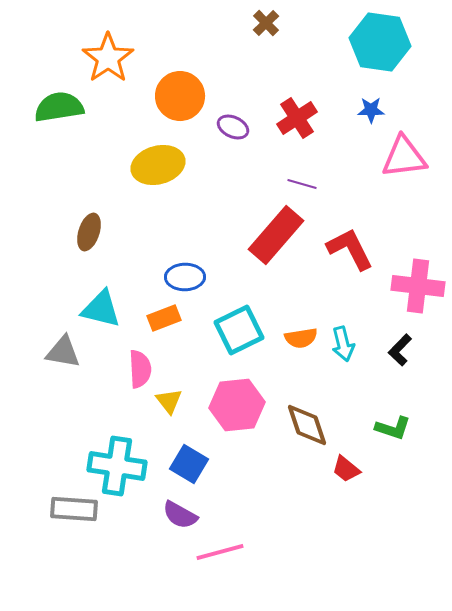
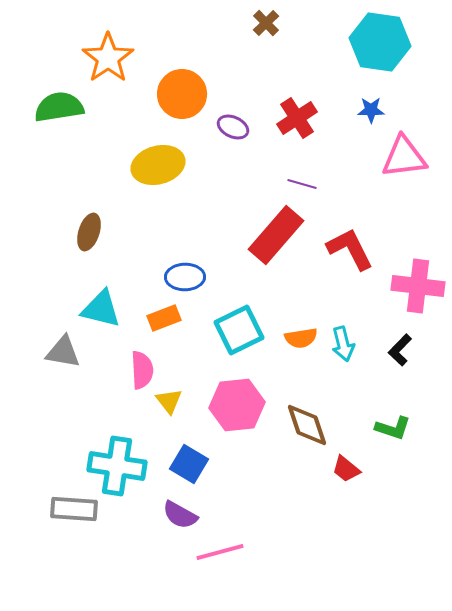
orange circle: moved 2 px right, 2 px up
pink semicircle: moved 2 px right, 1 px down
